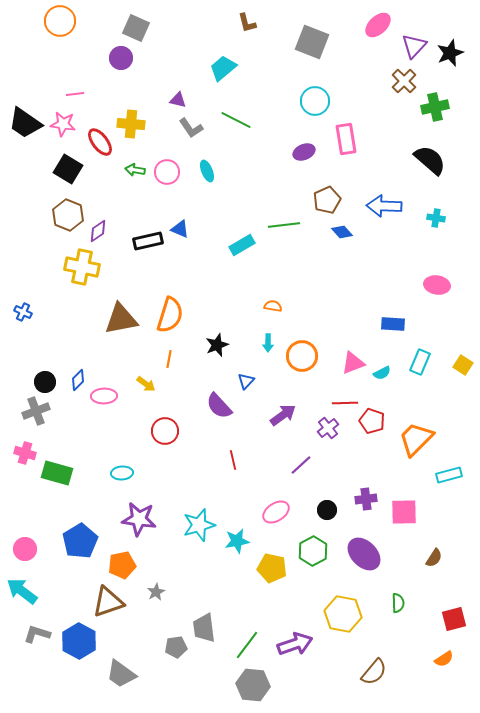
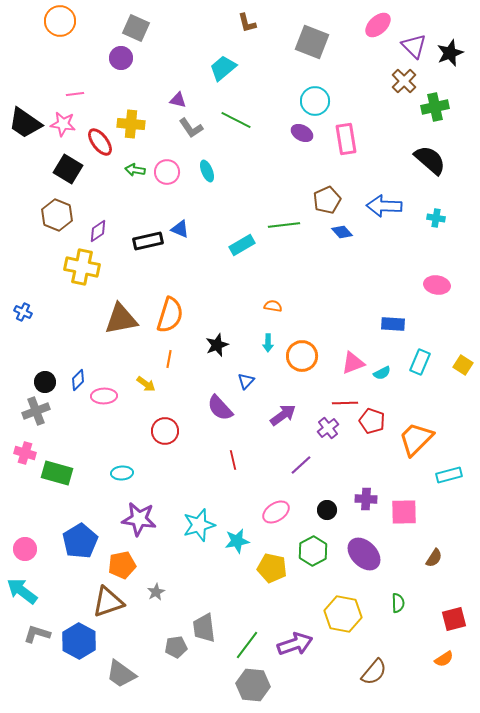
purple triangle at (414, 46): rotated 28 degrees counterclockwise
purple ellipse at (304, 152): moved 2 px left, 19 px up; rotated 50 degrees clockwise
brown hexagon at (68, 215): moved 11 px left
purple semicircle at (219, 406): moved 1 px right, 2 px down
purple cross at (366, 499): rotated 10 degrees clockwise
